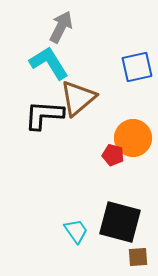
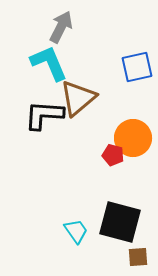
cyan L-shape: rotated 9 degrees clockwise
